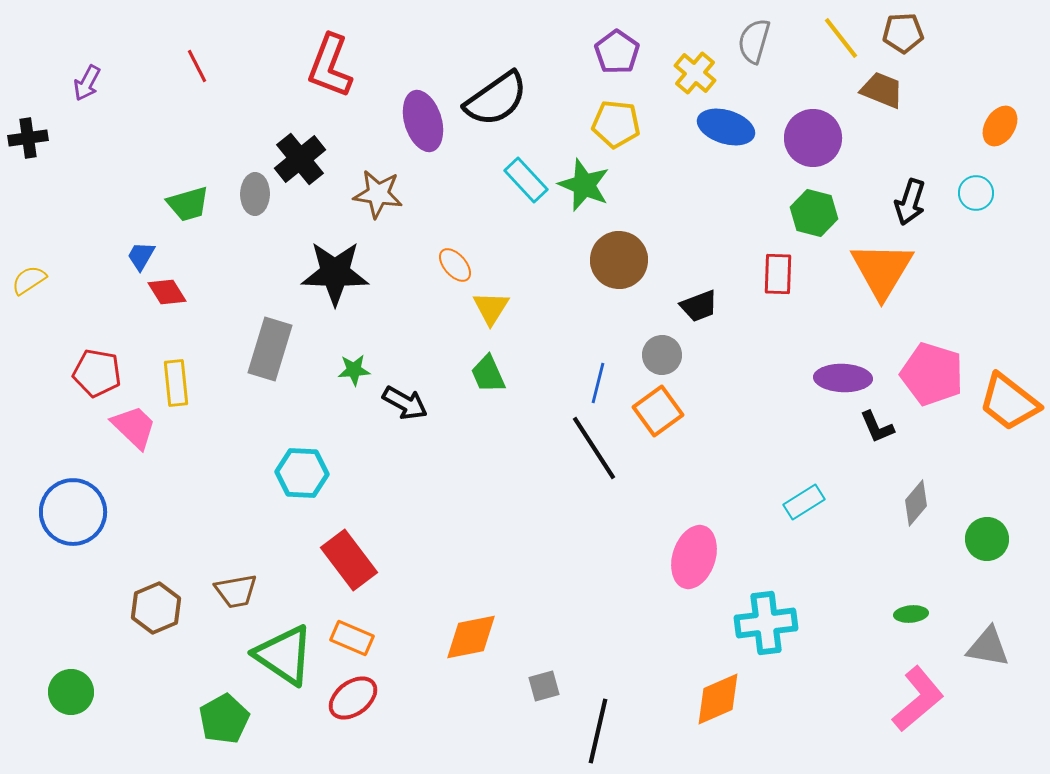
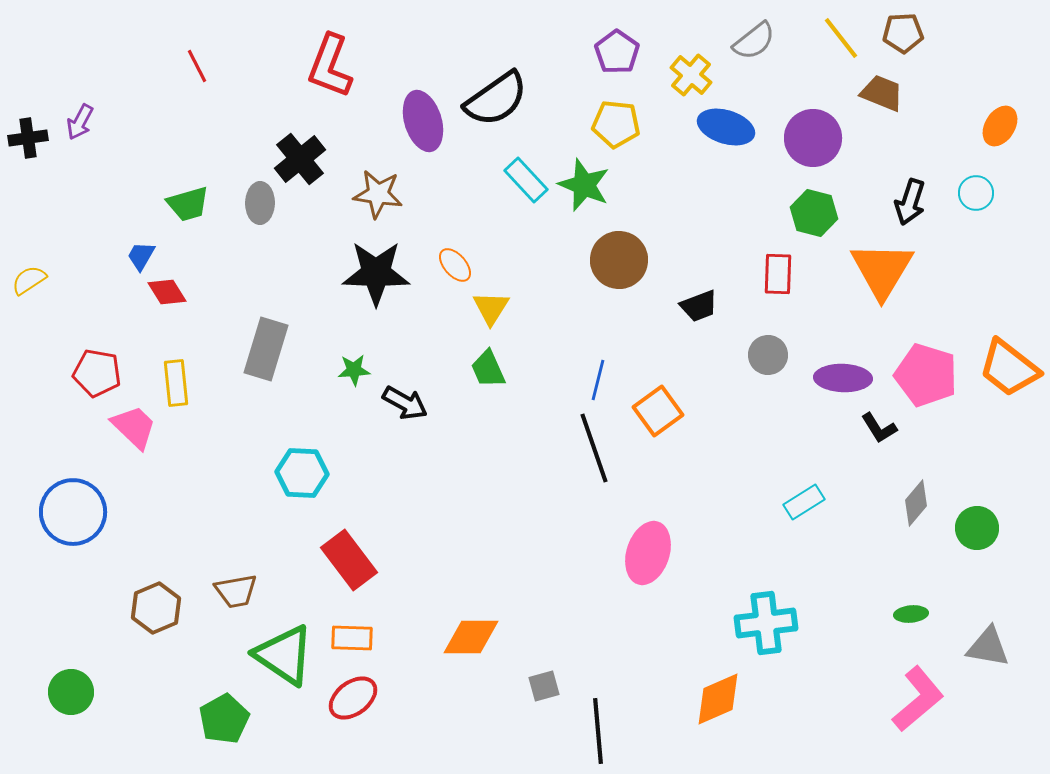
gray semicircle at (754, 41): rotated 144 degrees counterclockwise
yellow cross at (695, 73): moved 4 px left, 2 px down
purple arrow at (87, 83): moved 7 px left, 39 px down
brown trapezoid at (882, 90): moved 3 px down
gray ellipse at (255, 194): moved 5 px right, 9 px down
black star at (335, 273): moved 41 px right
gray rectangle at (270, 349): moved 4 px left
gray circle at (662, 355): moved 106 px right
green trapezoid at (488, 374): moved 5 px up
pink pentagon at (932, 374): moved 6 px left, 1 px down
blue line at (598, 383): moved 3 px up
orange trapezoid at (1009, 402): moved 34 px up
black L-shape at (877, 427): moved 2 px right, 1 px down; rotated 9 degrees counterclockwise
black line at (594, 448): rotated 14 degrees clockwise
green circle at (987, 539): moved 10 px left, 11 px up
pink ellipse at (694, 557): moved 46 px left, 4 px up
orange diamond at (471, 637): rotated 12 degrees clockwise
orange rectangle at (352, 638): rotated 21 degrees counterclockwise
black line at (598, 731): rotated 18 degrees counterclockwise
